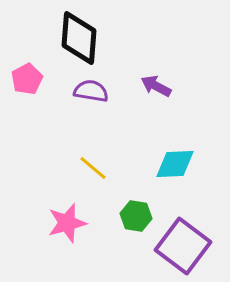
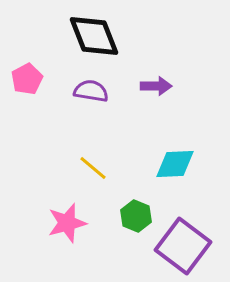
black diamond: moved 15 px right, 2 px up; rotated 26 degrees counterclockwise
purple arrow: rotated 152 degrees clockwise
green hexagon: rotated 12 degrees clockwise
